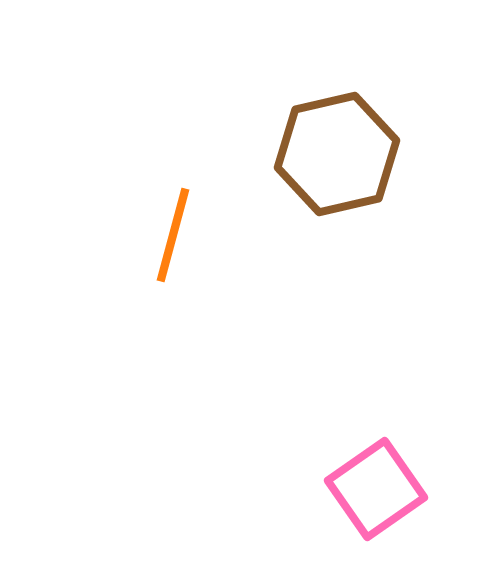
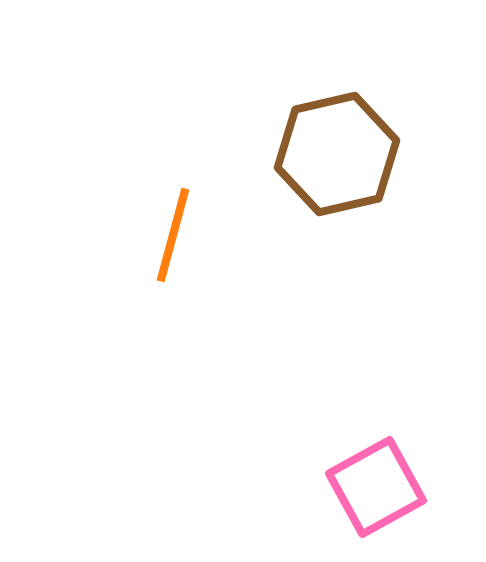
pink square: moved 2 px up; rotated 6 degrees clockwise
